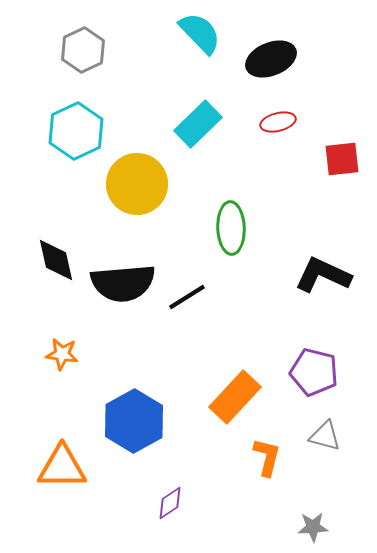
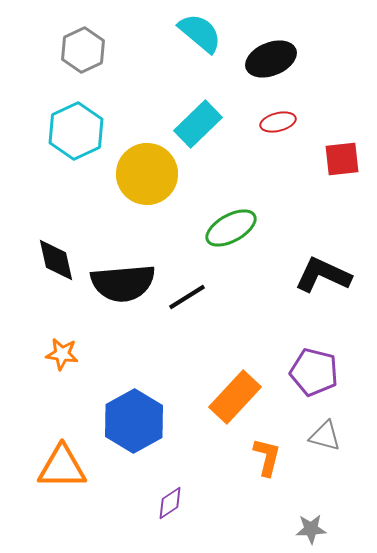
cyan semicircle: rotated 6 degrees counterclockwise
yellow circle: moved 10 px right, 10 px up
green ellipse: rotated 63 degrees clockwise
gray star: moved 2 px left, 2 px down
